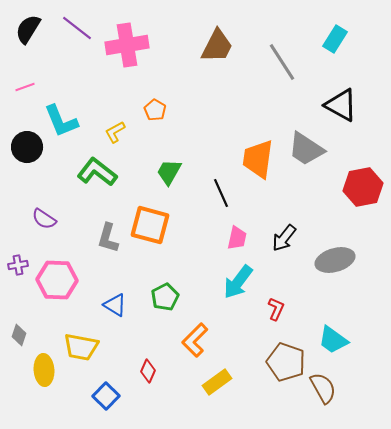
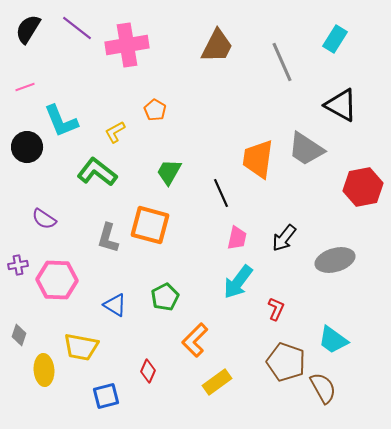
gray line: rotated 9 degrees clockwise
blue square: rotated 32 degrees clockwise
